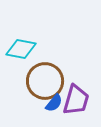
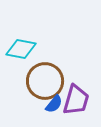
blue semicircle: moved 1 px down
